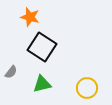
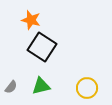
orange star: moved 1 px right, 3 px down
gray semicircle: moved 15 px down
green triangle: moved 1 px left, 2 px down
